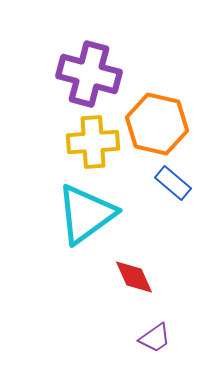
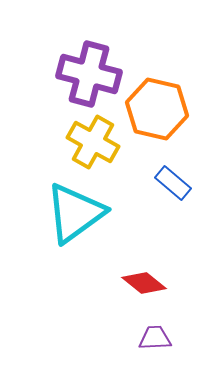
orange hexagon: moved 15 px up
yellow cross: rotated 33 degrees clockwise
cyan triangle: moved 11 px left, 1 px up
red diamond: moved 10 px right, 6 px down; rotated 27 degrees counterclockwise
purple trapezoid: rotated 148 degrees counterclockwise
